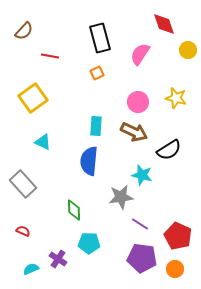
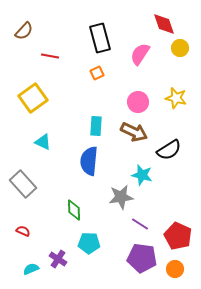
yellow circle: moved 8 px left, 2 px up
